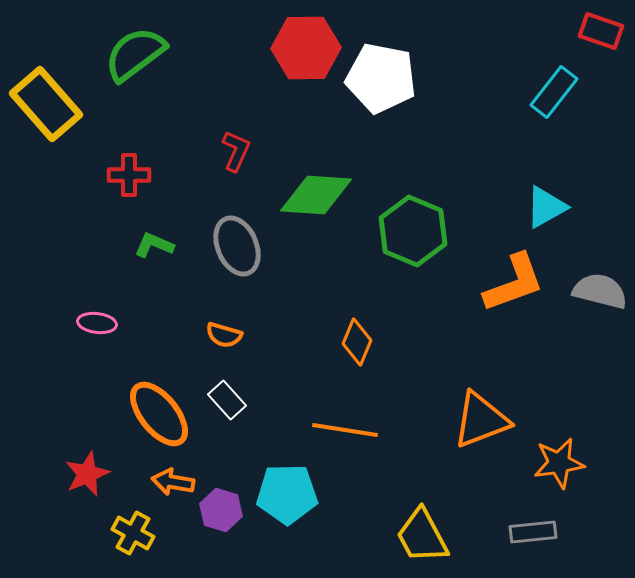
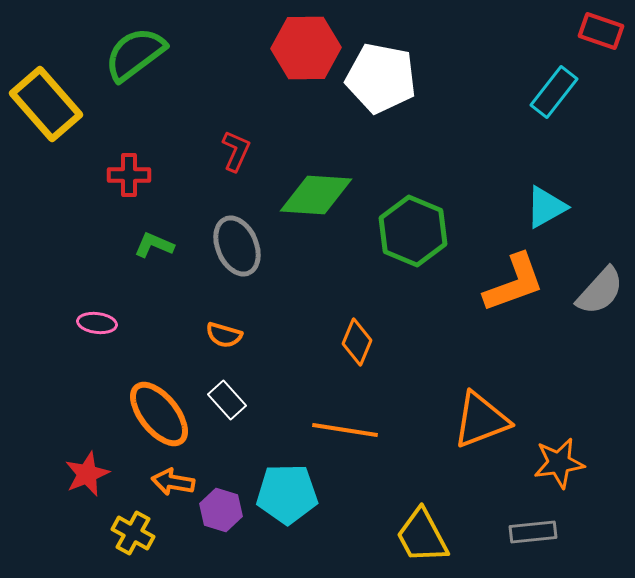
gray semicircle: rotated 118 degrees clockwise
